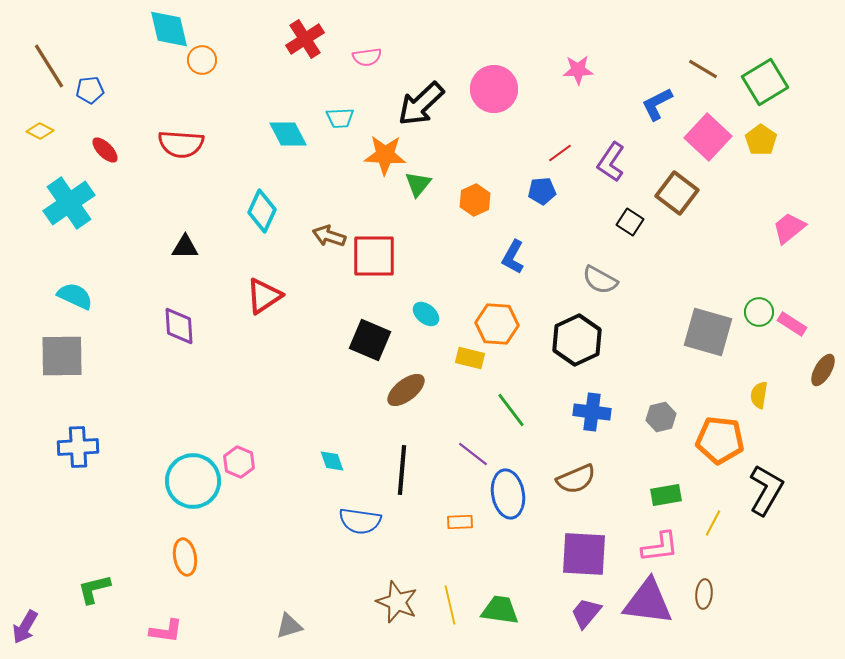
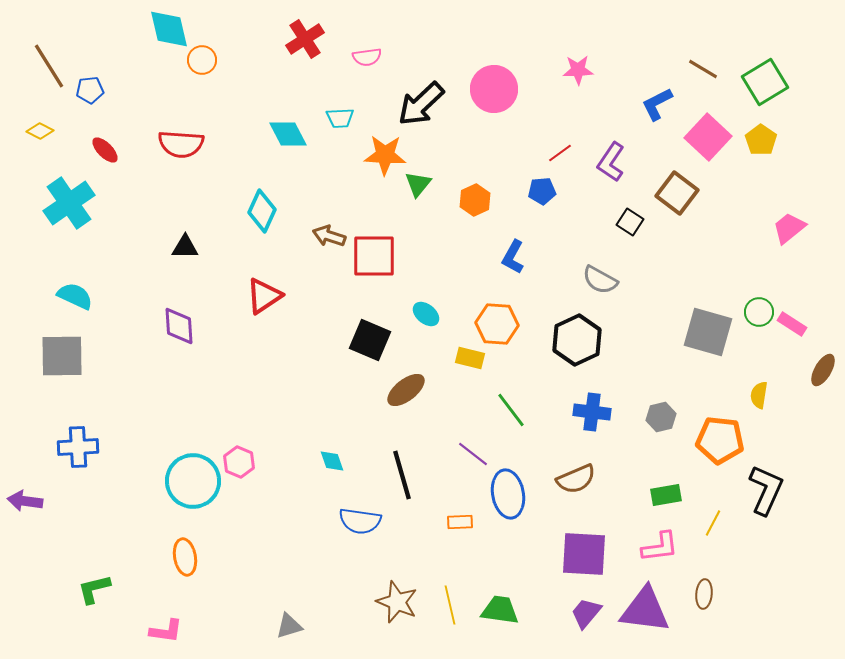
black line at (402, 470): moved 5 px down; rotated 21 degrees counterclockwise
black L-shape at (766, 490): rotated 6 degrees counterclockwise
purple triangle at (648, 602): moved 3 px left, 8 px down
purple arrow at (25, 627): moved 126 px up; rotated 68 degrees clockwise
